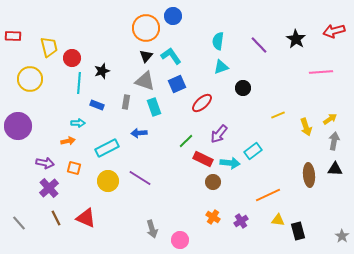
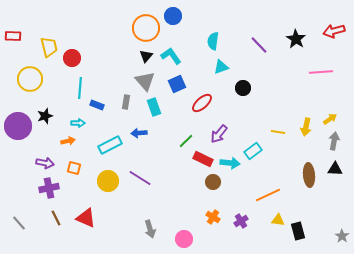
cyan semicircle at (218, 41): moved 5 px left
black star at (102, 71): moved 57 px left, 45 px down
gray triangle at (145, 81): rotated 30 degrees clockwise
cyan line at (79, 83): moved 1 px right, 5 px down
yellow line at (278, 115): moved 17 px down; rotated 32 degrees clockwise
yellow arrow at (306, 127): rotated 30 degrees clockwise
cyan rectangle at (107, 148): moved 3 px right, 3 px up
purple cross at (49, 188): rotated 30 degrees clockwise
gray arrow at (152, 229): moved 2 px left
pink circle at (180, 240): moved 4 px right, 1 px up
